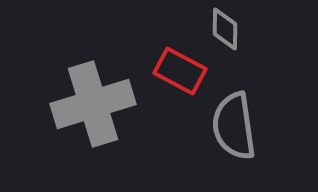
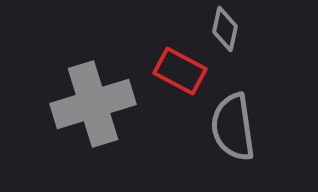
gray diamond: rotated 12 degrees clockwise
gray semicircle: moved 1 px left, 1 px down
